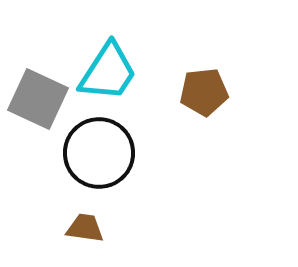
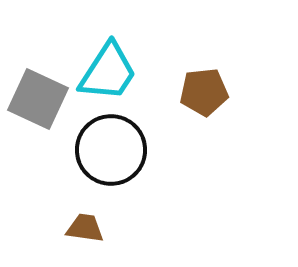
black circle: moved 12 px right, 3 px up
